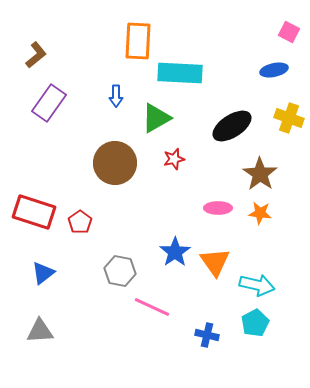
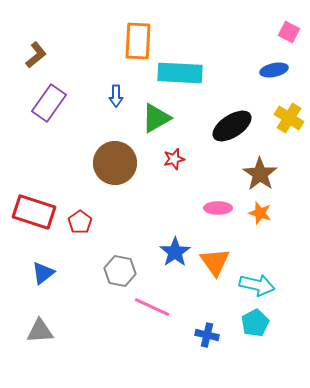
yellow cross: rotated 12 degrees clockwise
orange star: rotated 10 degrees clockwise
